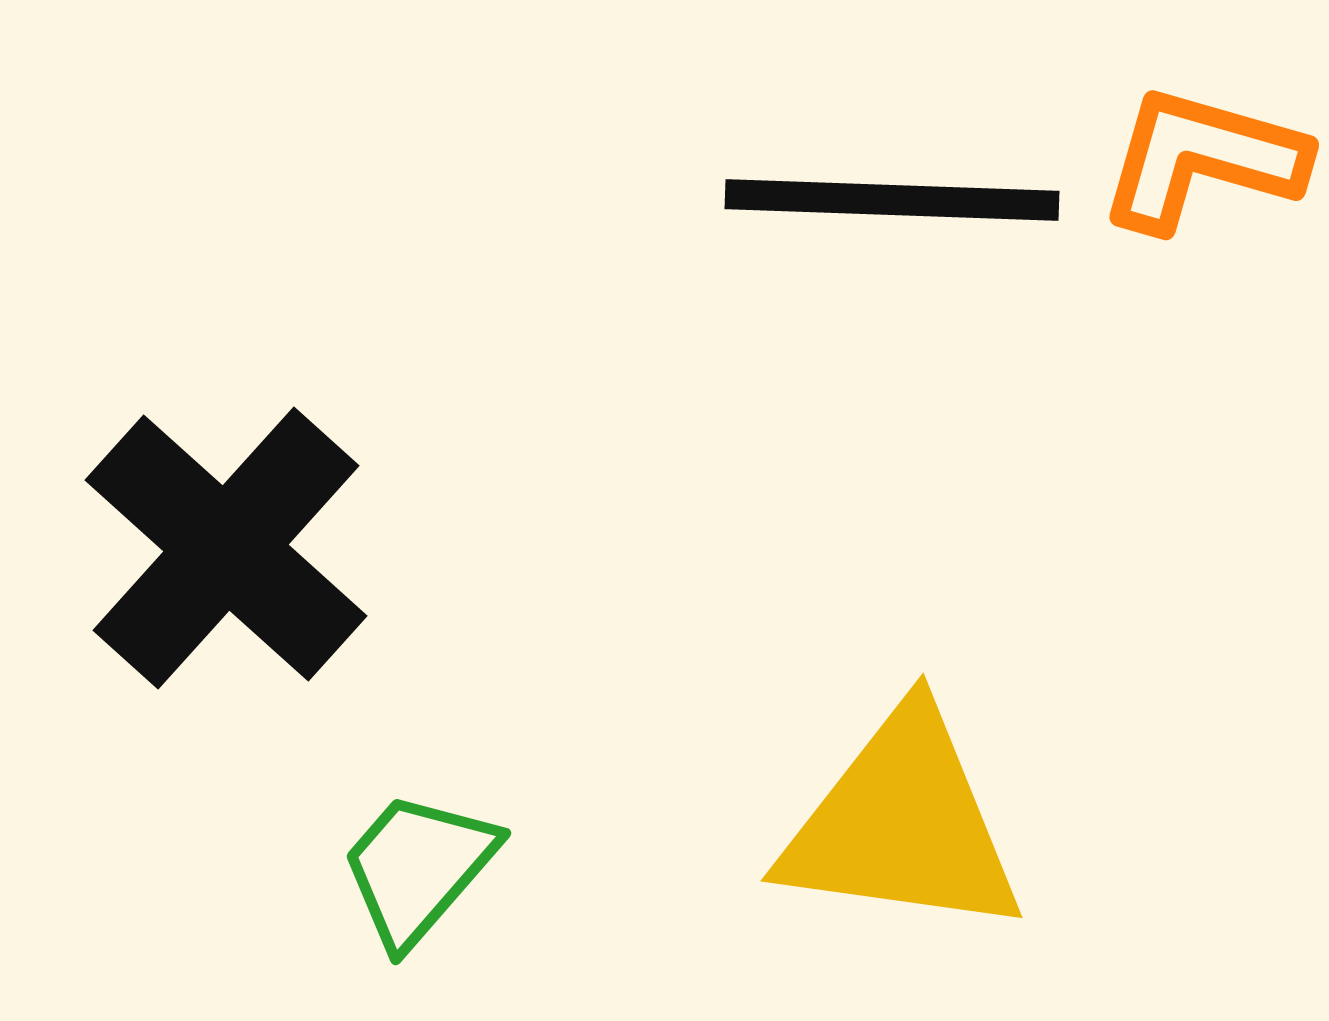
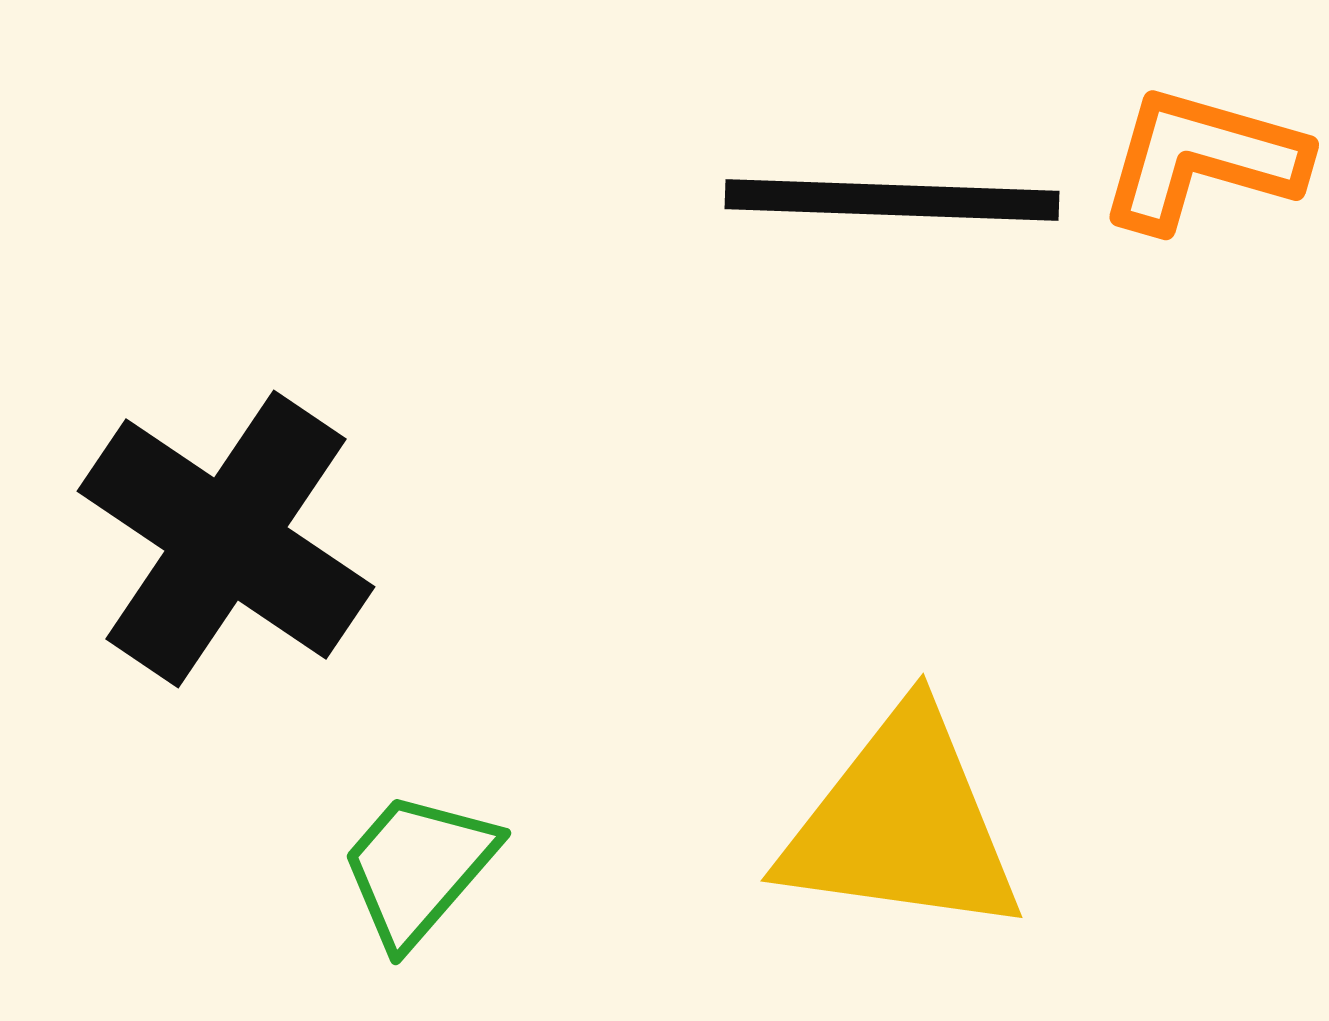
black cross: moved 9 px up; rotated 8 degrees counterclockwise
